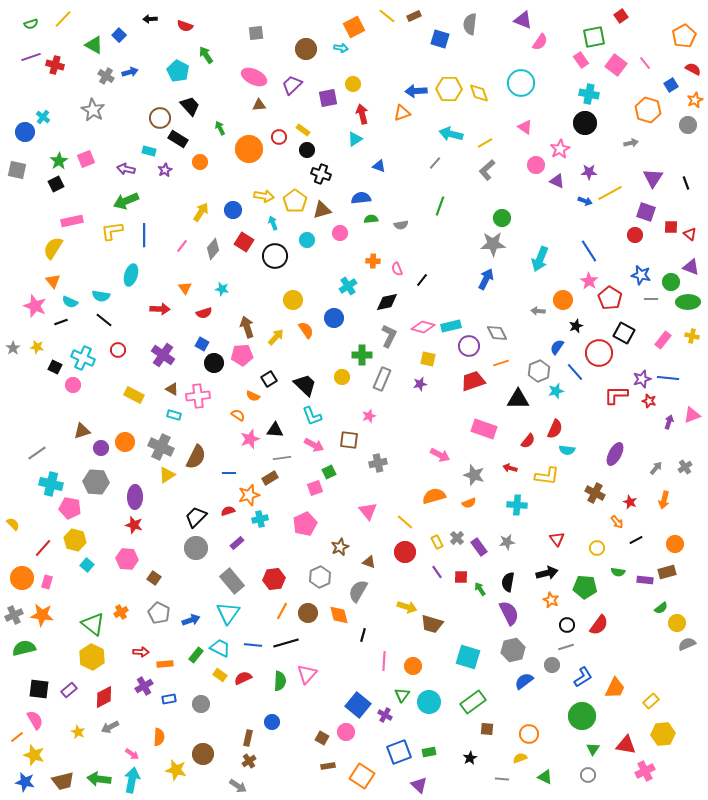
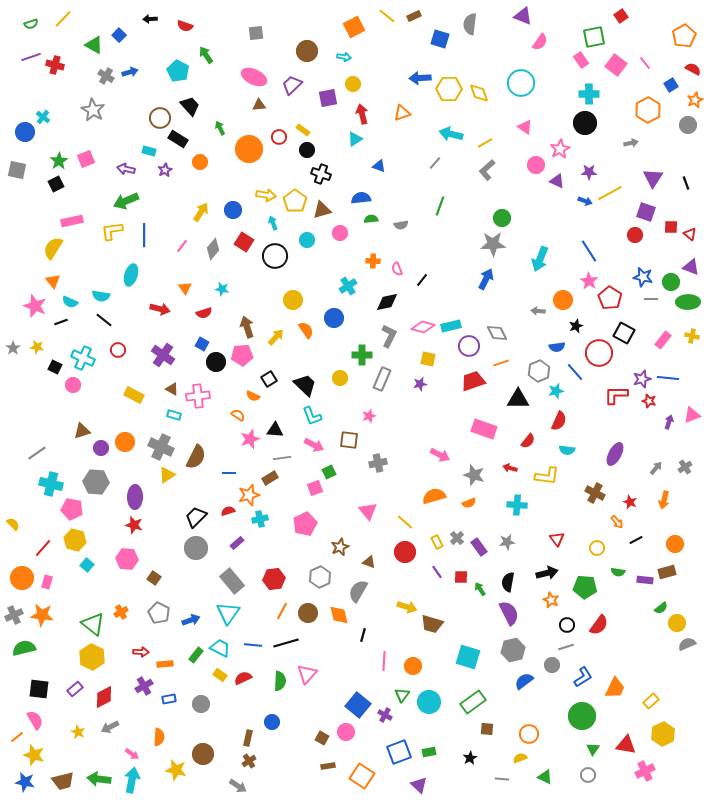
purple triangle at (523, 20): moved 4 px up
cyan arrow at (341, 48): moved 3 px right, 9 px down
brown circle at (306, 49): moved 1 px right, 2 px down
blue arrow at (416, 91): moved 4 px right, 13 px up
cyan cross at (589, 94): rotated 12 degrees counterclockwise
orange hexagon at (648, 110): rotated 15 degrees clockwise
yellow arrow at (264, 196): moved 2 px right, 1 px up
blue star at (641, 275): moved 2 px right, 2 px down
red arrow at (160, 309): rotated 12 degrees clockwise
blue semicircle at (557, 347): rotated 133 degrees counterclockwise
black circle at (214, 363): moved 2 px right, 1 px up
yellow circle at (342, 377): moved 2 px left, 1 px down
red semicircle at (555, 429): moved 4 px right, 8 px up
pink pentagon at (70, 508): moved 2 px right, 1 px down
purple rectangle at (69, 690): moved 6 px right, 1 px up
yellow hexagon at (663, 734): rotated 20 degrees counterclockwise
